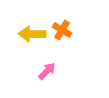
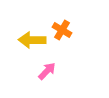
yellow arrow: moved 6 px down
